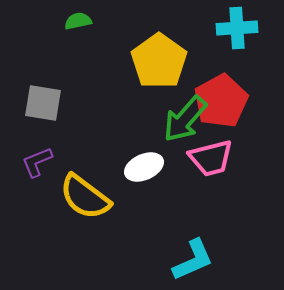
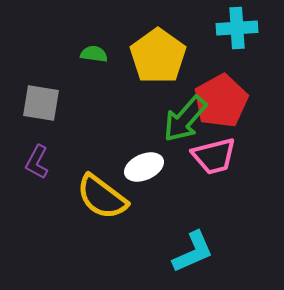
green semicircle: moved 16 px right, 33 px down; rotated 20 degrees clockwise
yellow pentagon: moved 1 px left, 5 px up
gray square: moved 2 px left
pink trapezoid: moved 3 px right, 2 px up
purple L-shape: rotated 40 degrees counterclockwise
yellow semicircle: moved 17 px right
cyan L-shape: moved 8 px up
